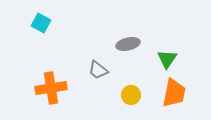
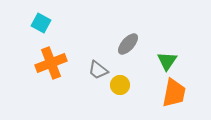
gray ellipse: rotated 35 degrees counterclockwise
green triangle: moved 2 px down
orange cross: moved 25 px up; rotated 12 degrees counterclockwise
yellow circle: moved 11 px left, 10 px up
